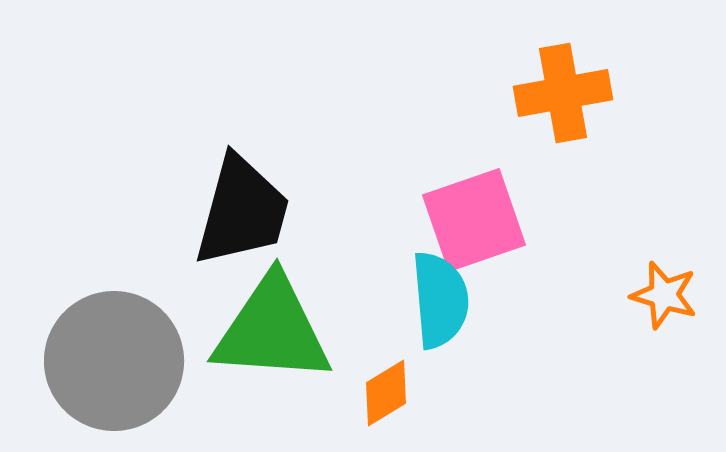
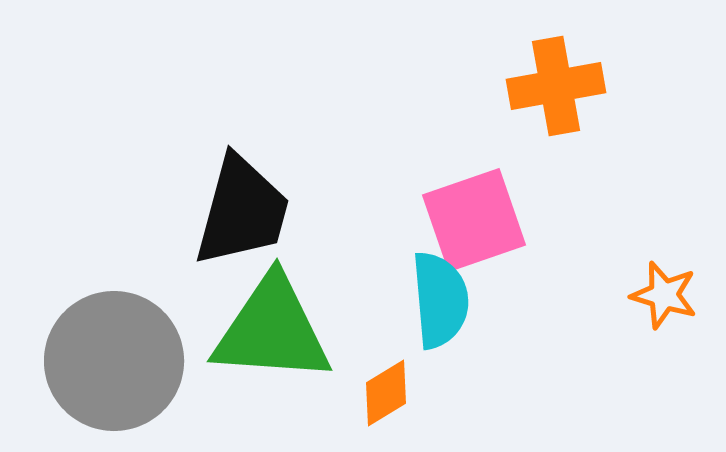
orange cross: moved 7 px left, 7 px up
